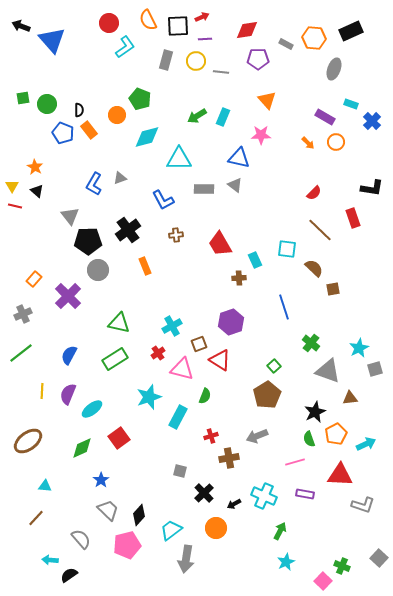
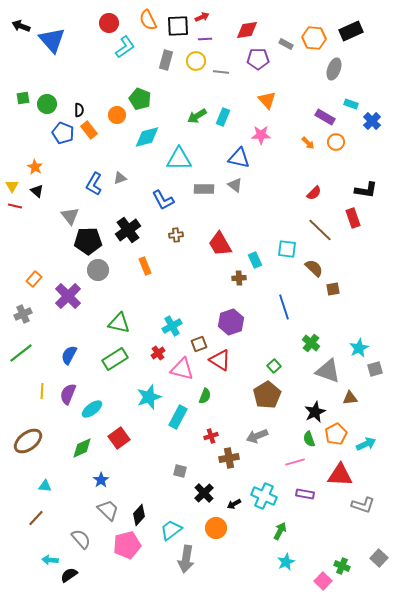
black L-shape at (372, 188): moved 6 px left, 2 px down
